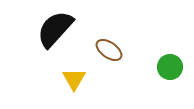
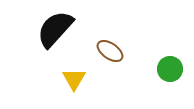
brown ellipse: moved 1 px right, 1 px down
green circle: moved 2 px down
